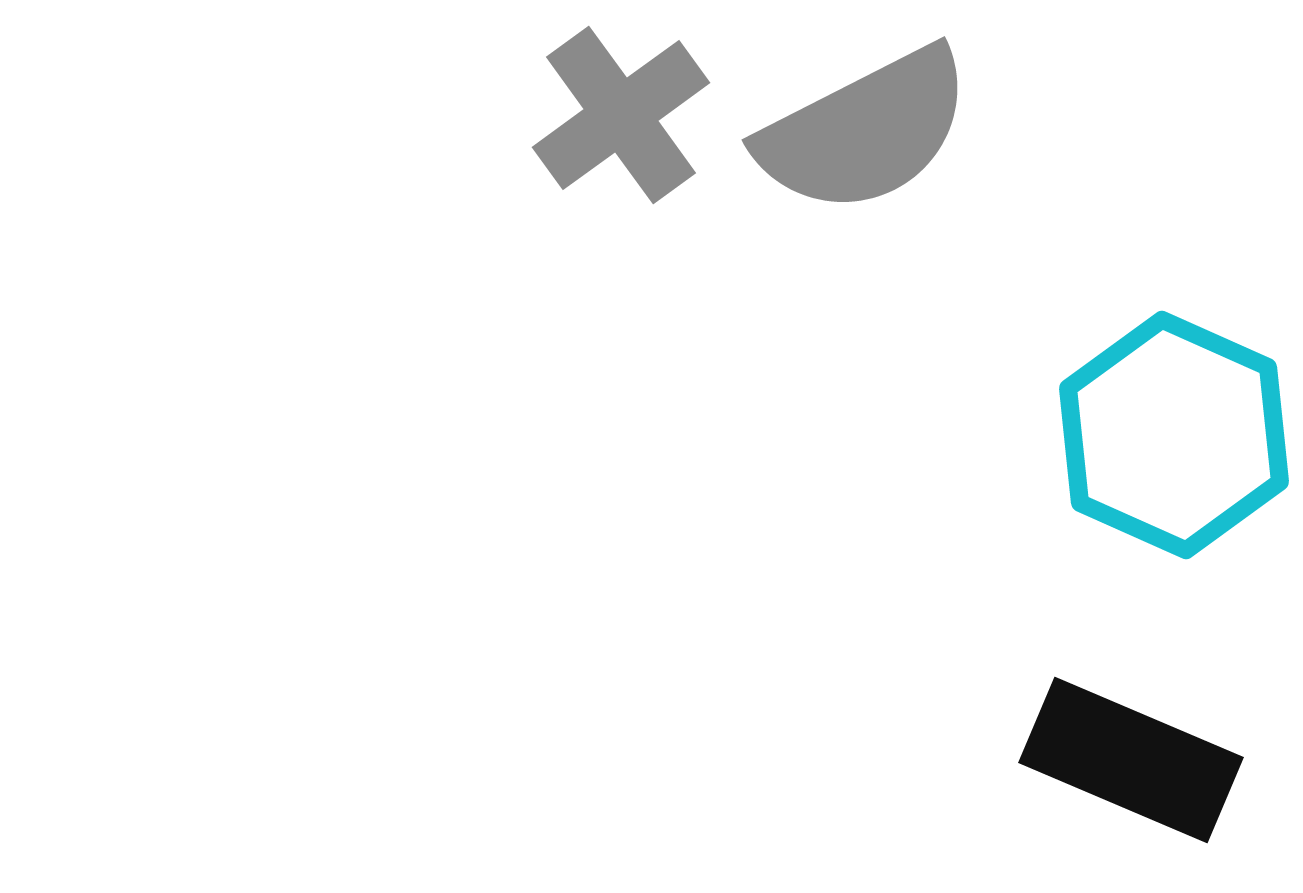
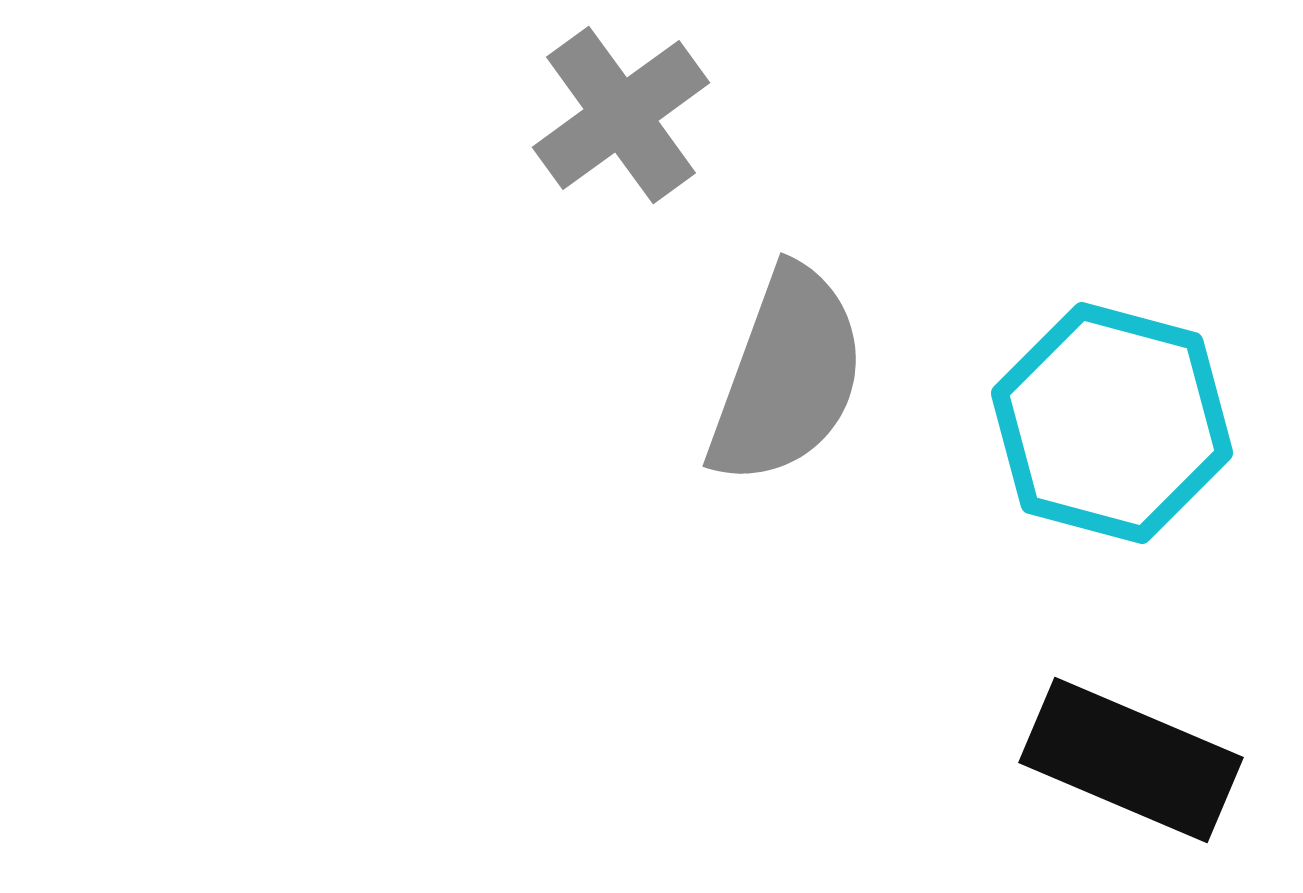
gray semicircle: moved 78 px left, 245 px down; rotated 43 degrees counterclockwise
cyan hexagon: moved 62 px left, 12 px up; rotated 9 degrees counterclockwise
